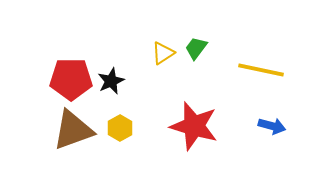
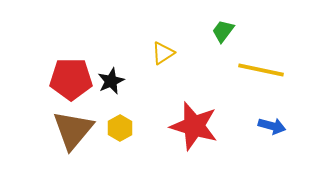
green trapezoid: moved 27 px right, 17 px up
brown triangle: rotated 30 degrees counterclockwise
